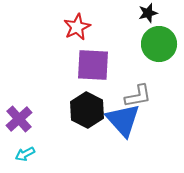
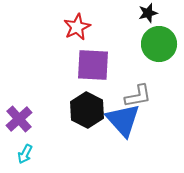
cyan arrow: rotated 36 degrees counterclockwise
